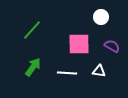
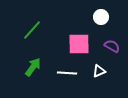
white triangle: rotated 32 degrees counterclockwise
